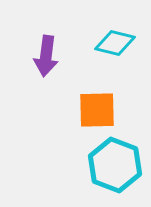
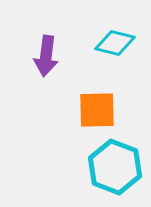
cyan hexagon: moved 2 px down
